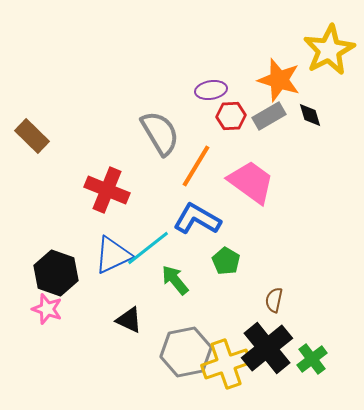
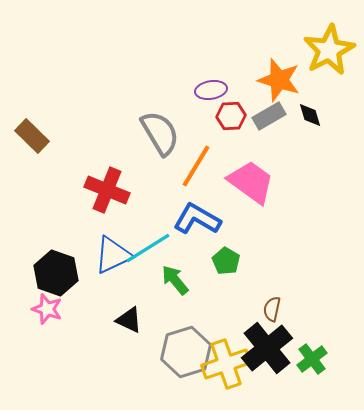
cyan line: rotated 6 degrees clockwise
brown semicircle: moved 2 px left, 9 px down
gray hexagon: rotated 6 degrees counterclockwise
